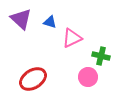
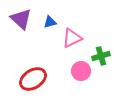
blue triangle: rotated 32 degrees counterclockwise
green cross: rotated 30 degrees counterclockwise
pink circle: moved 7 px left, 6 px up
